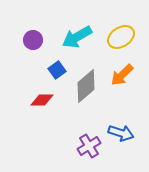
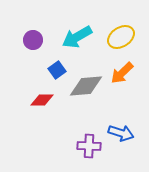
orange arrow: moved 2 px up
gray diamond: rotated 36 degrees clockwise
purple cross: rotated 35 degrees clockwise
